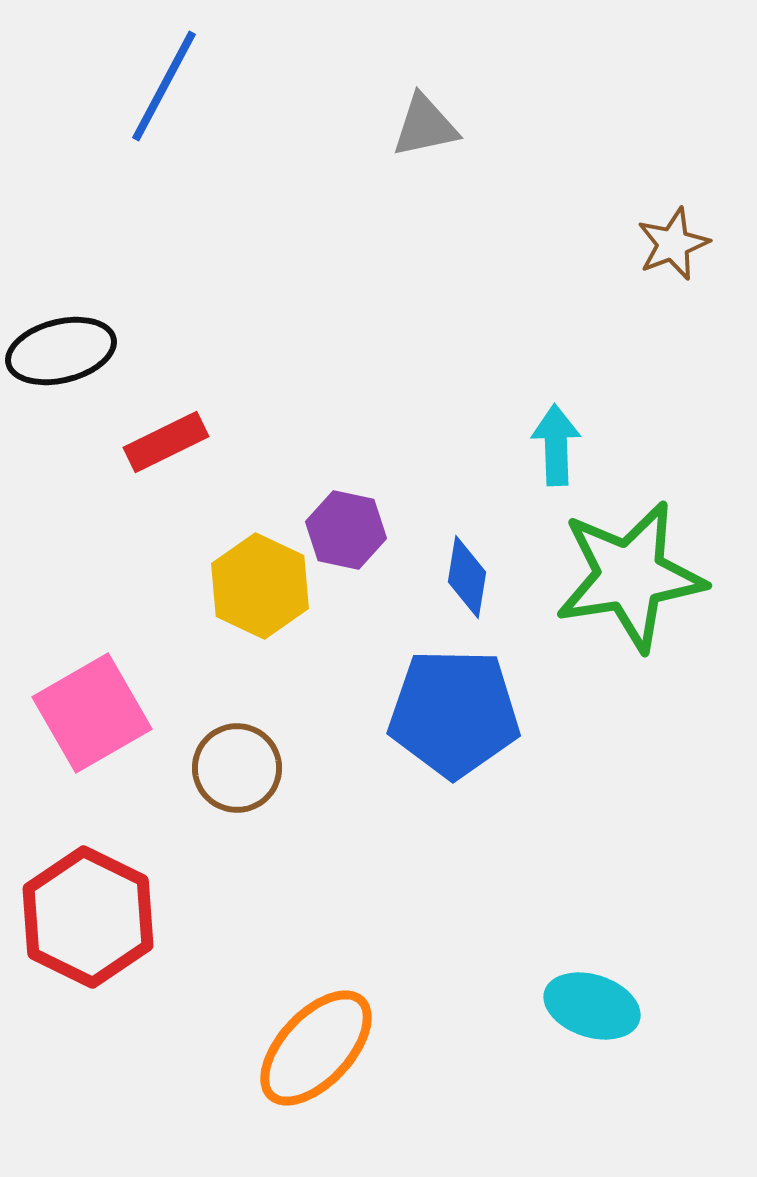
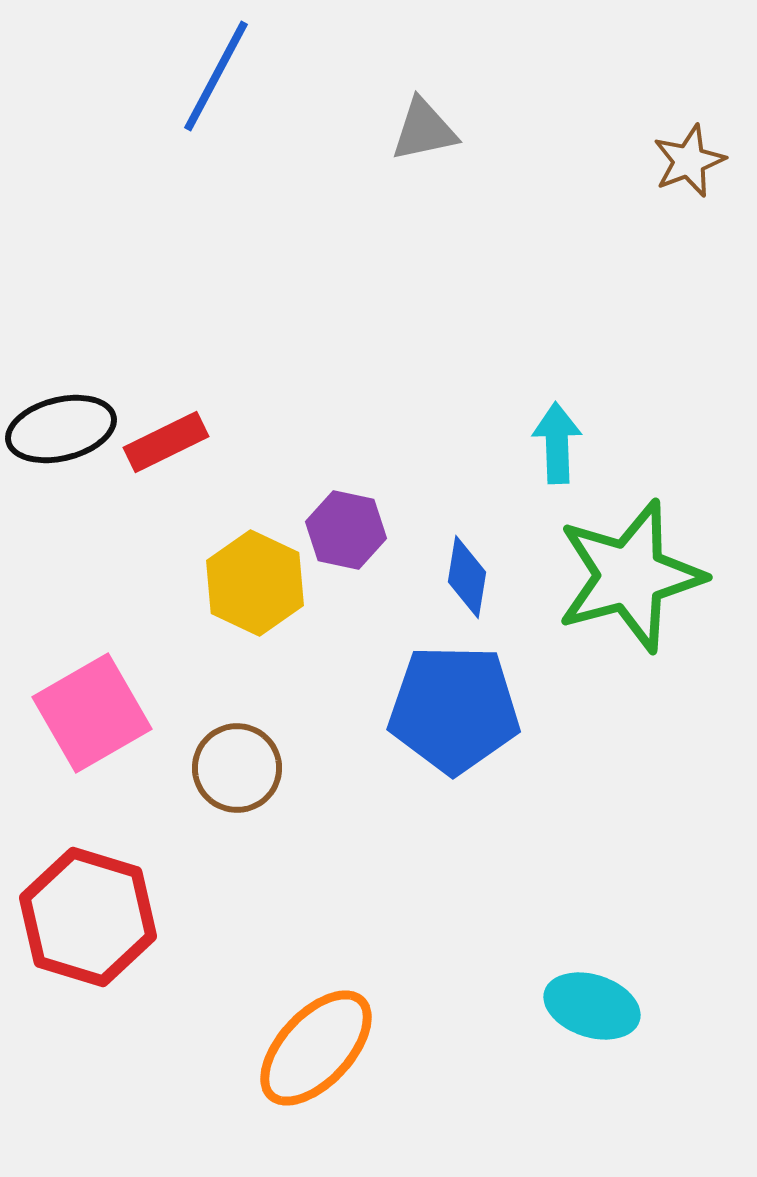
blue line: moved 52 px right, 10 px up
gray triangle: moved 1 px left, 4 px down
brown star: moved 16 px right, 83 px up
black ellipse: moved 78 px down
cyan arrow: moved 1 px right, 2 px up
green star: rotated 6 degrees counterclockwise
yellow hexagon: moved 5 px left, 3 px up
blue pentagon: moved 4 px up
red hexagon: rotated 9 degrees counterclockwise
